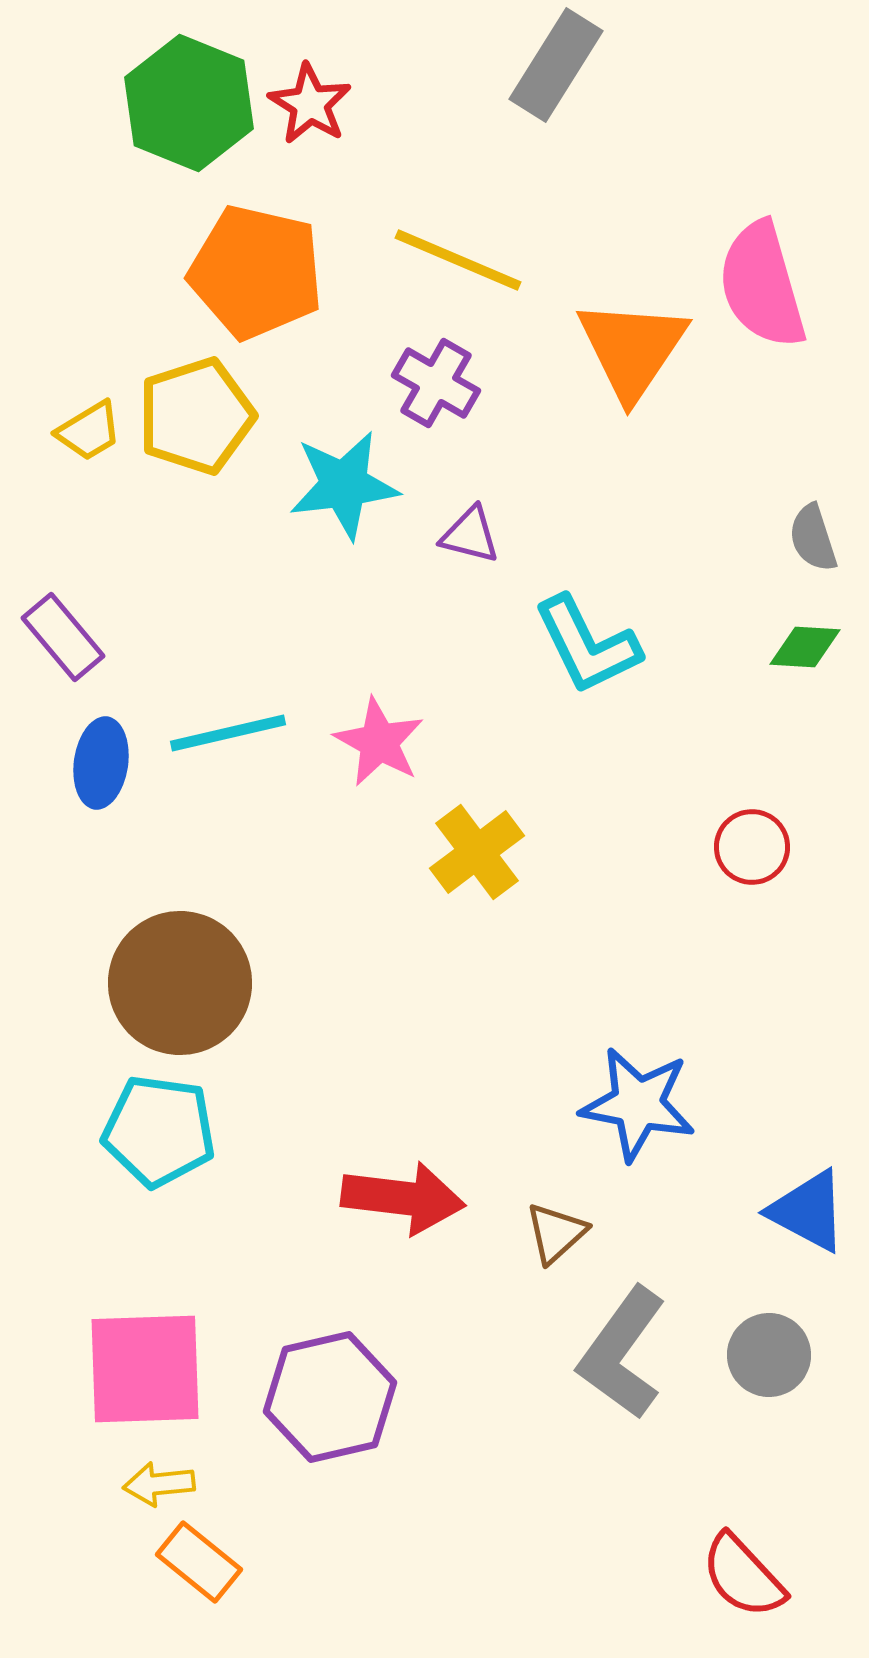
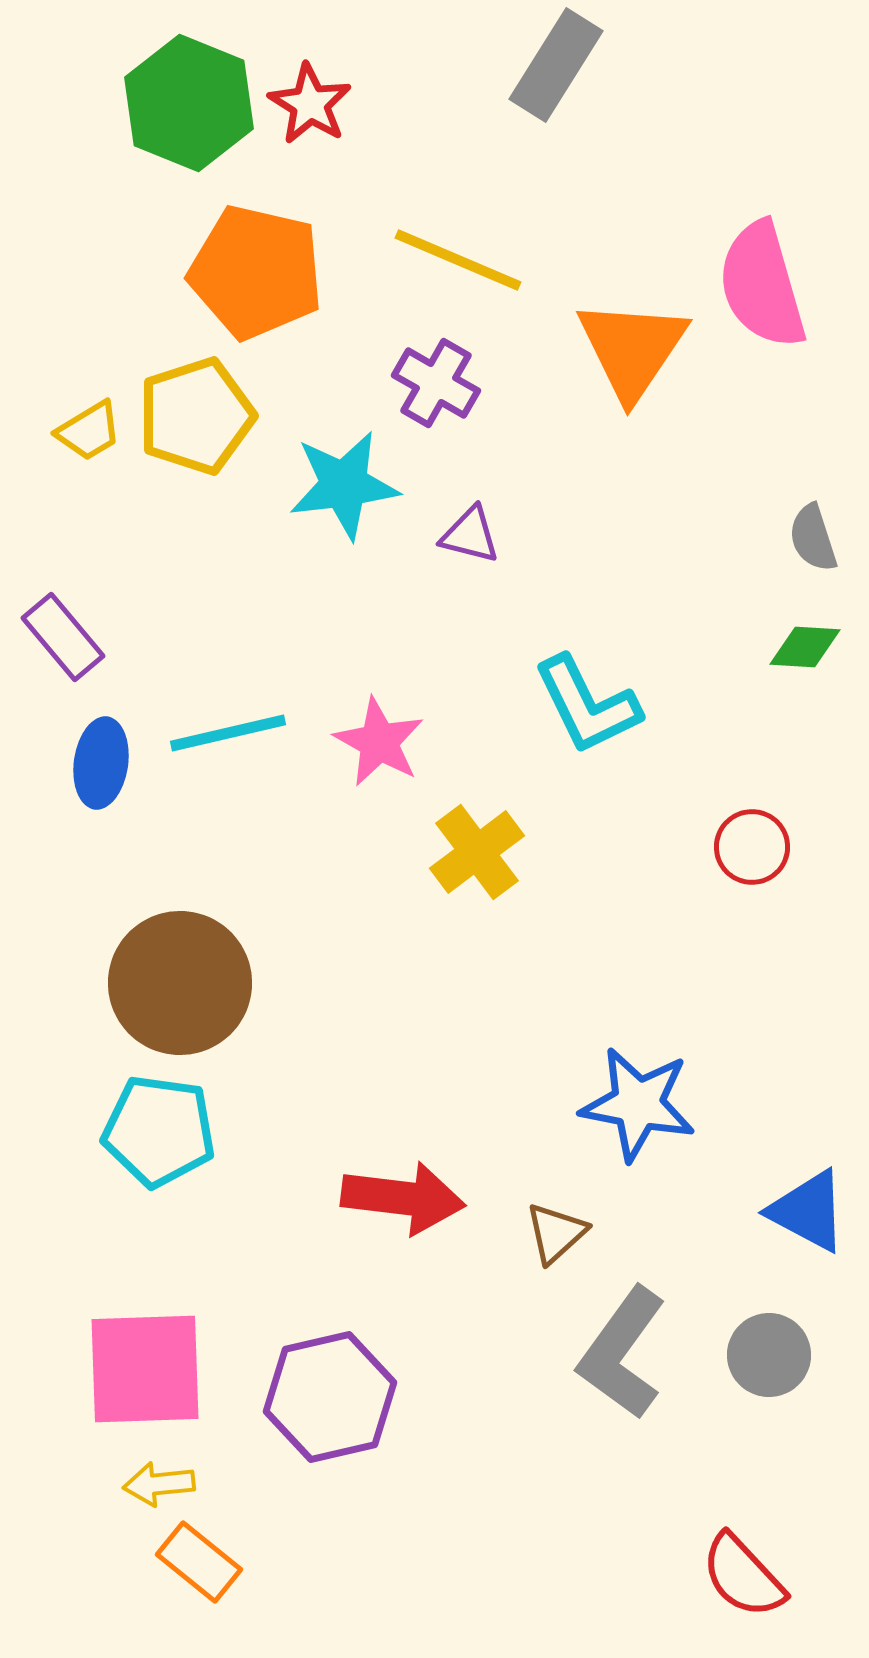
cyan L-shape: moved 60 px down
